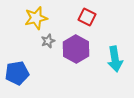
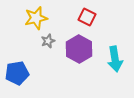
purple hexagon: moved 3 px right
